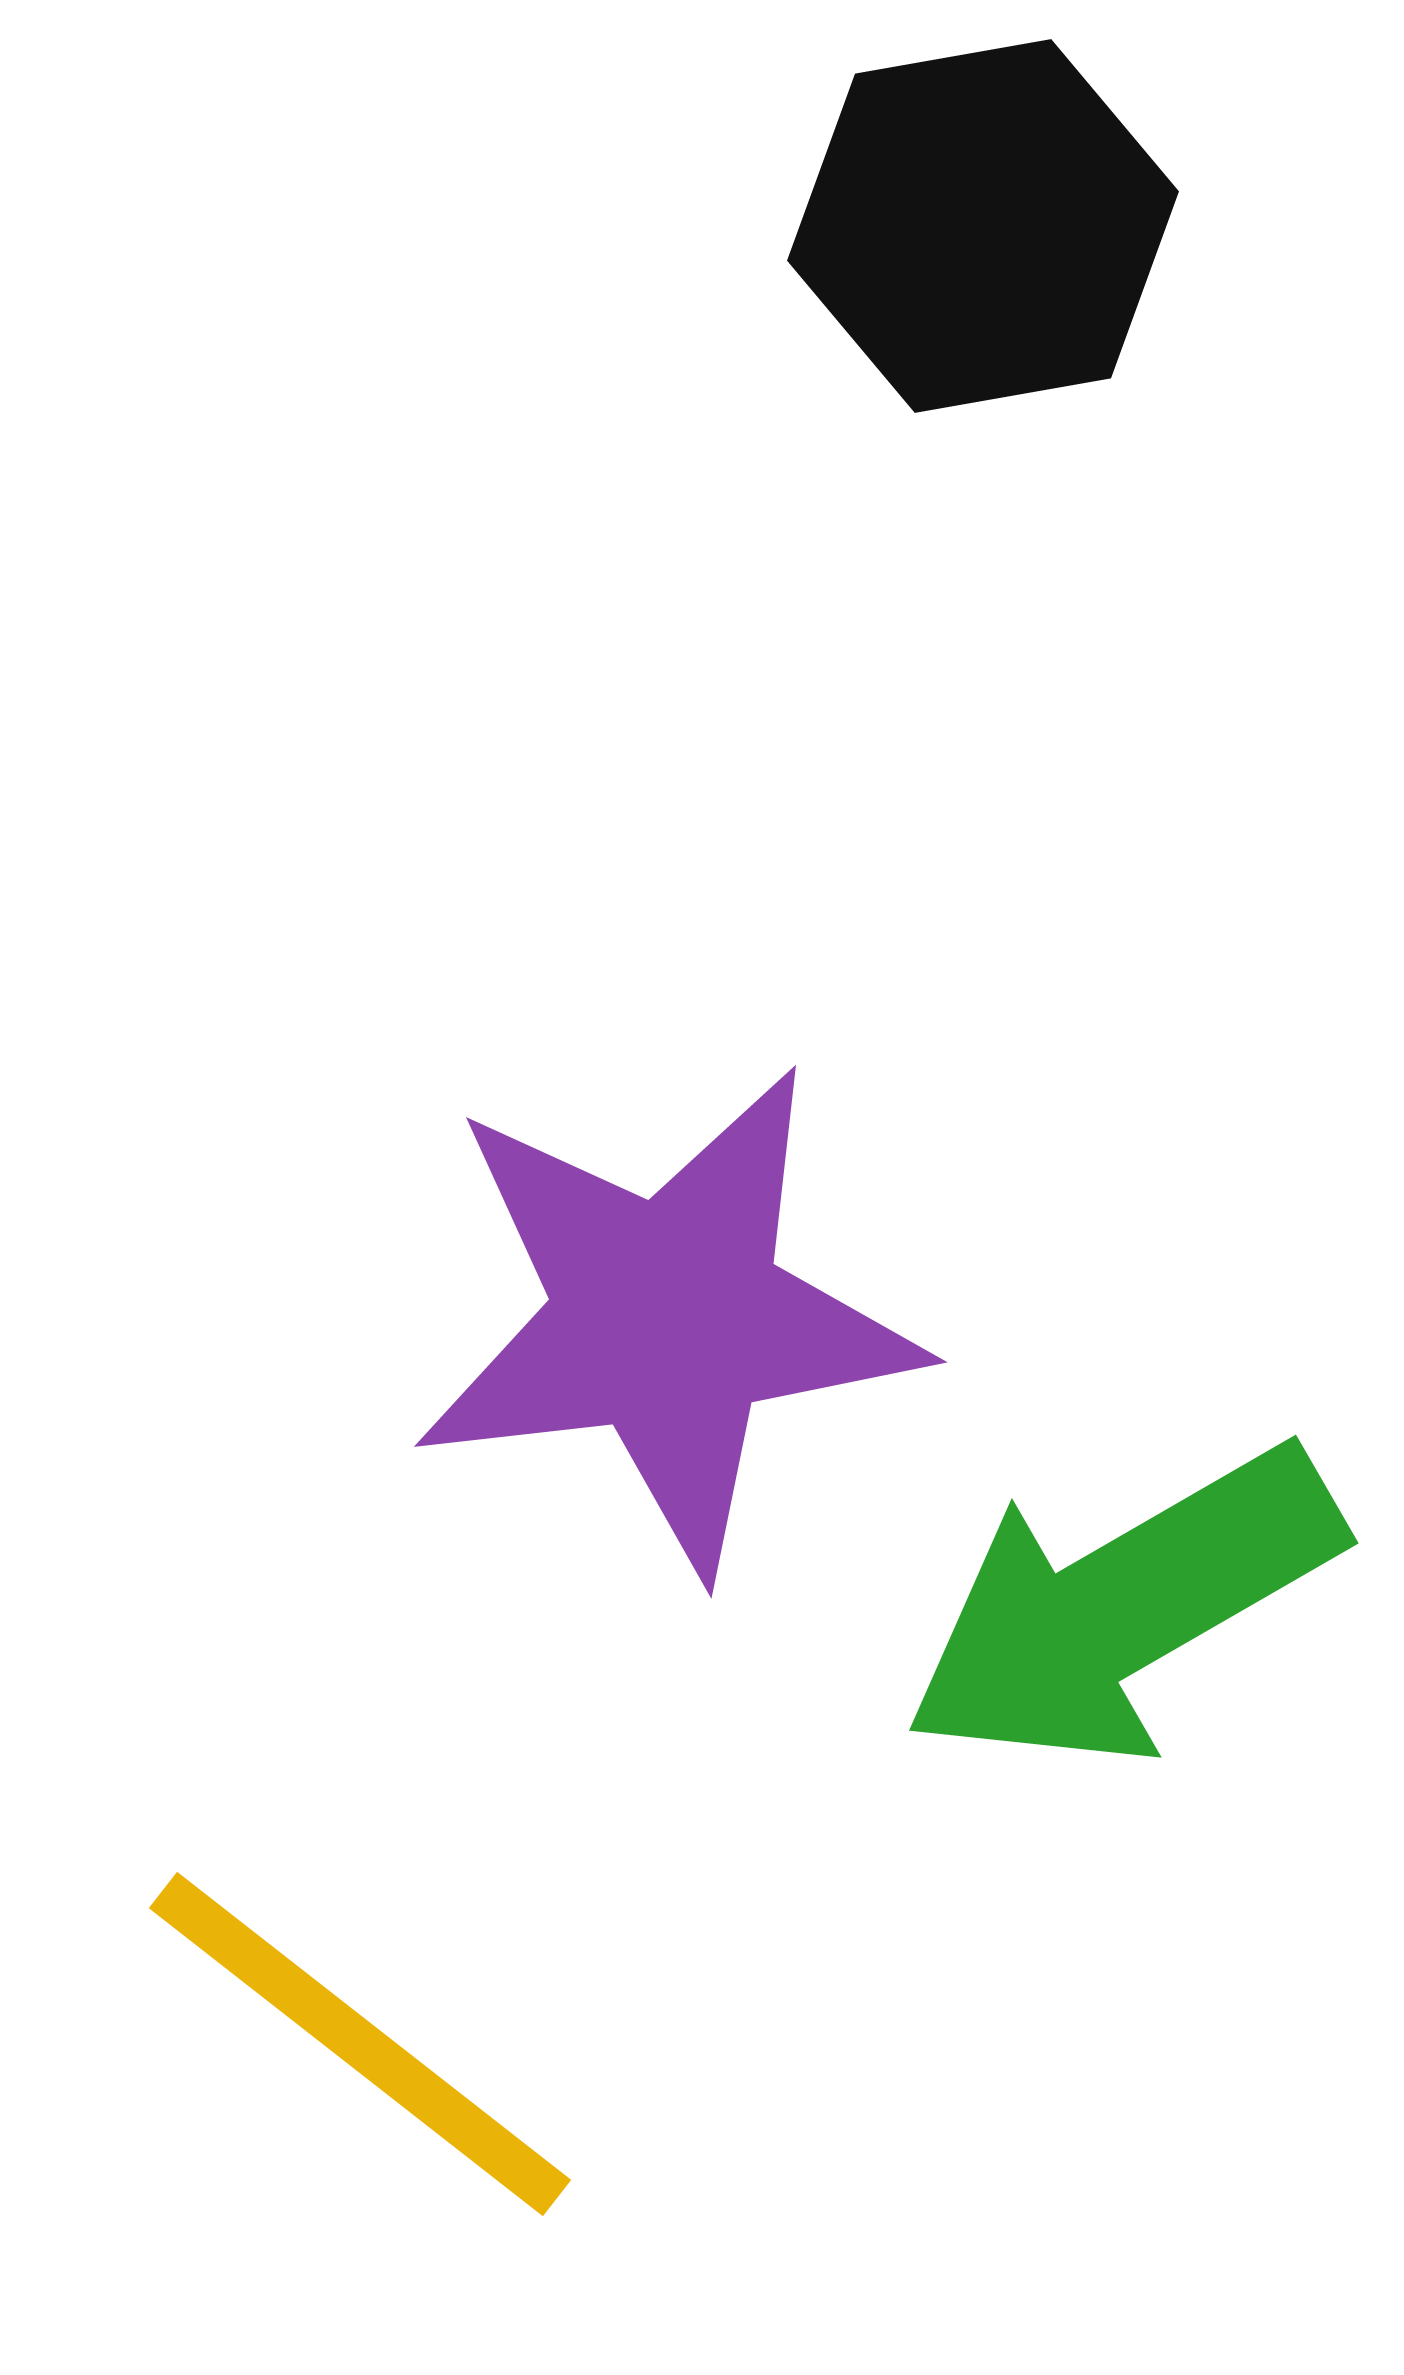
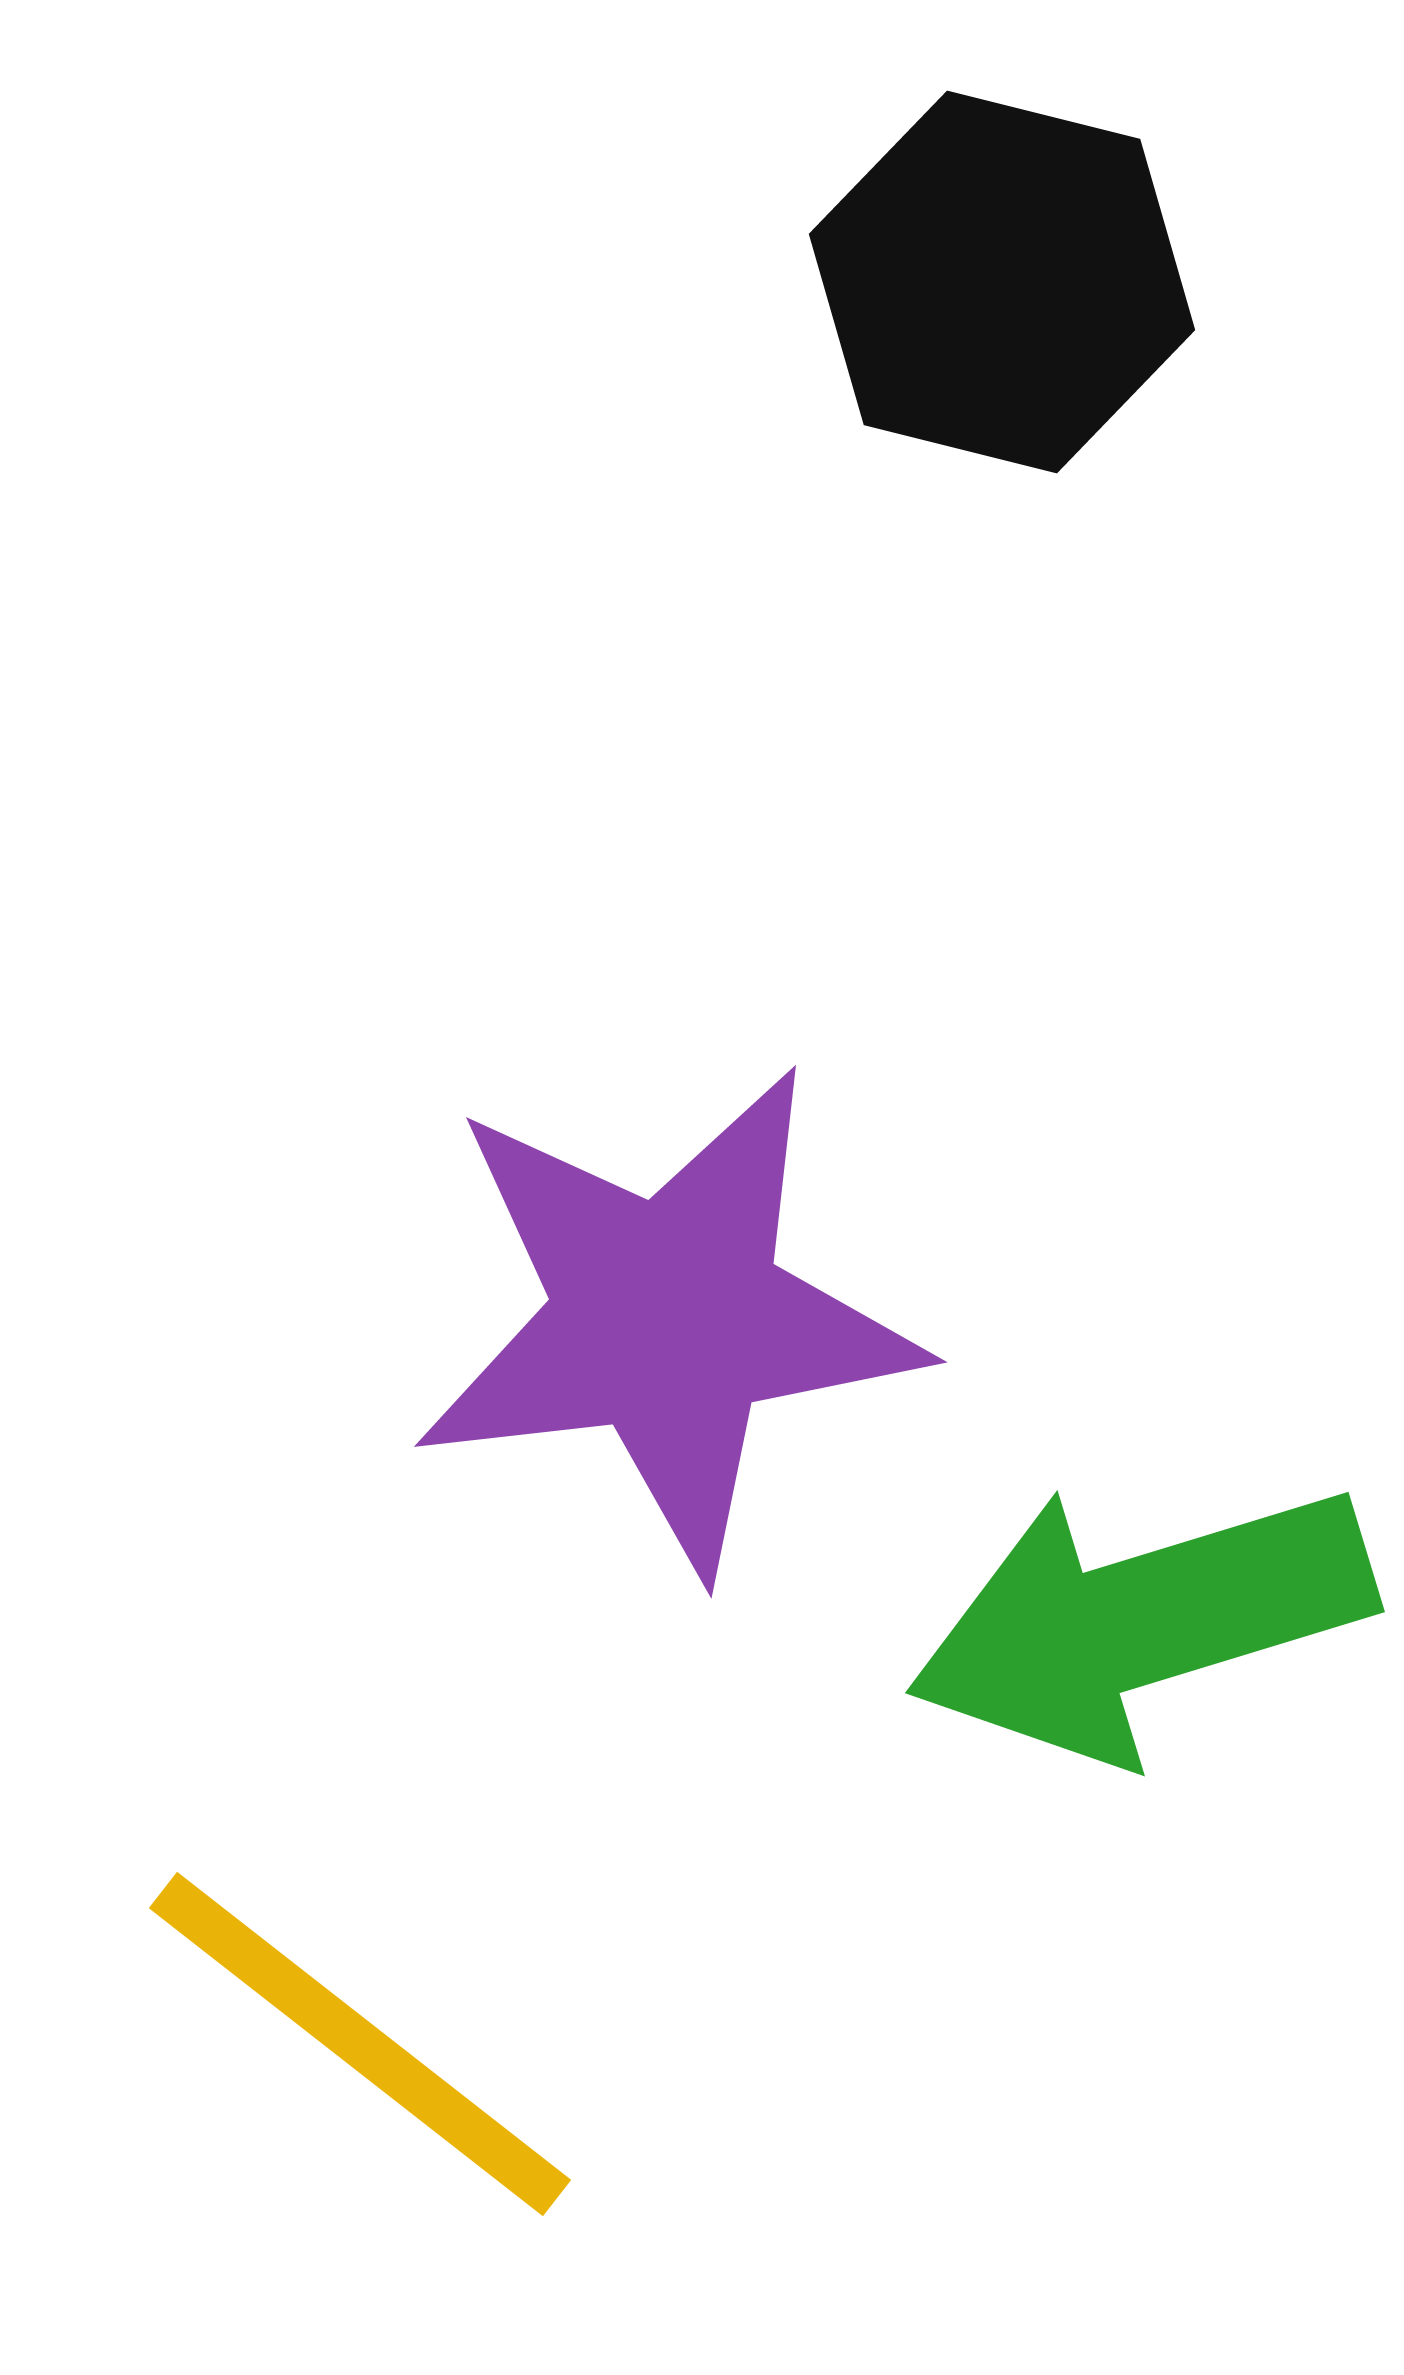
black hexagon: moved 19 px right, 56 px down; rotated 24 degrees clockwise
green arrow: moved 18 px right, 14 px down; rotated 13 degrees clockwise
